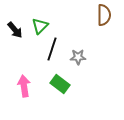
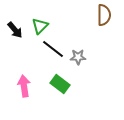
black line: moved 1 px right; rotated 70 degrees counterclockwise
